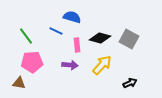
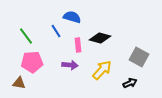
blue line: rotated 32 degrees clockwise
gray square: moved 10 px right, 18 px down
pink rectangle: moved 1 px right
yellow arrow: moved 5 px down
